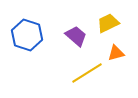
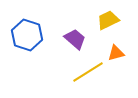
yellow trapezoid: moved 3 px up
purple trapezoid: moved 1 px left, 3 px down
yellow line: moved 1 px right, 1 px up
